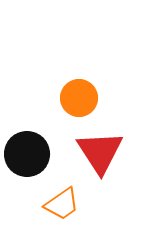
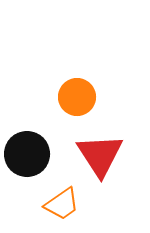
orange circle: moved 2 px left, 1 px up
red triangle: moved 3 px down
